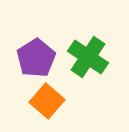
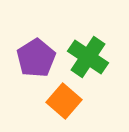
orange square: moved 17 px right
